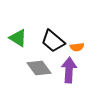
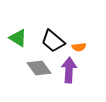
orange semicircle: moved 2 px right
